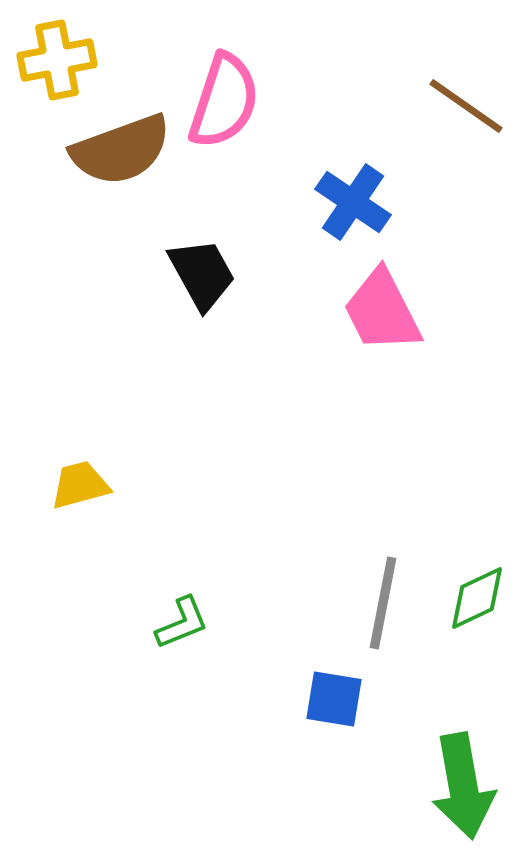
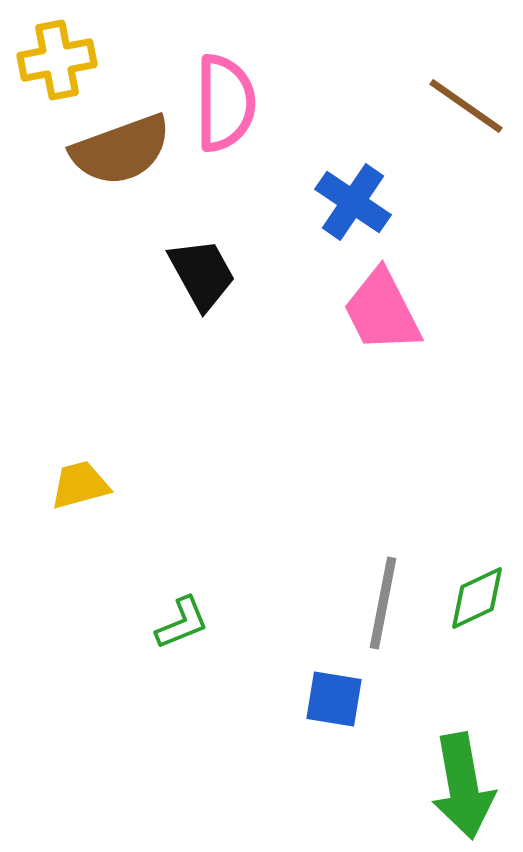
pink semicircle: moved 1 px right, 2 px down; rotated 18 degrees counterclockwise
